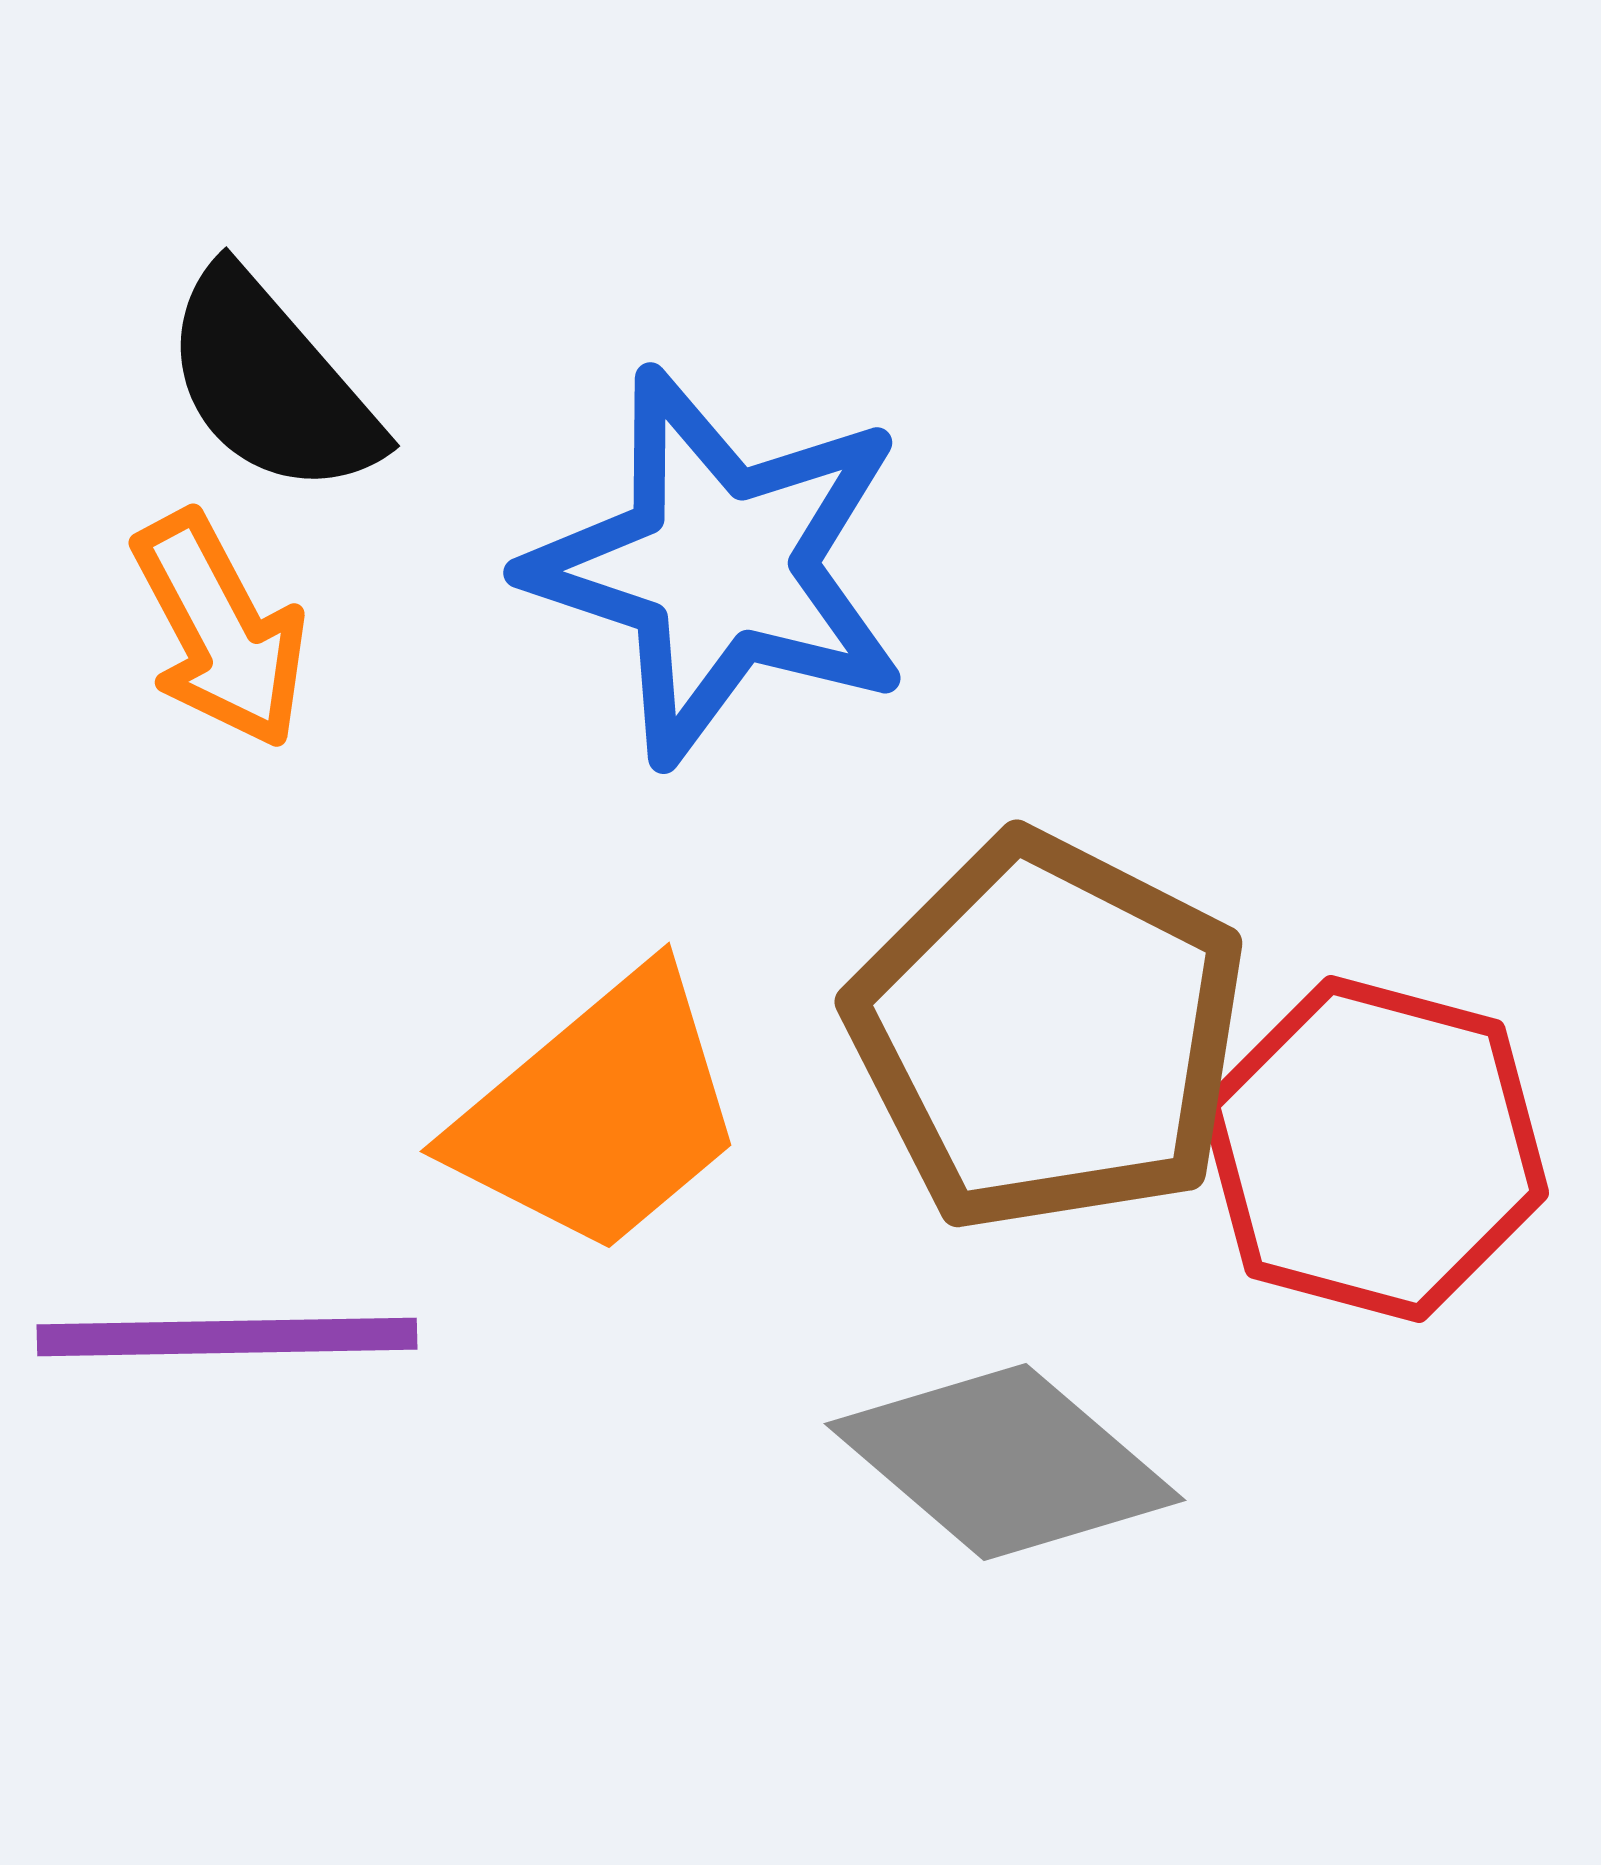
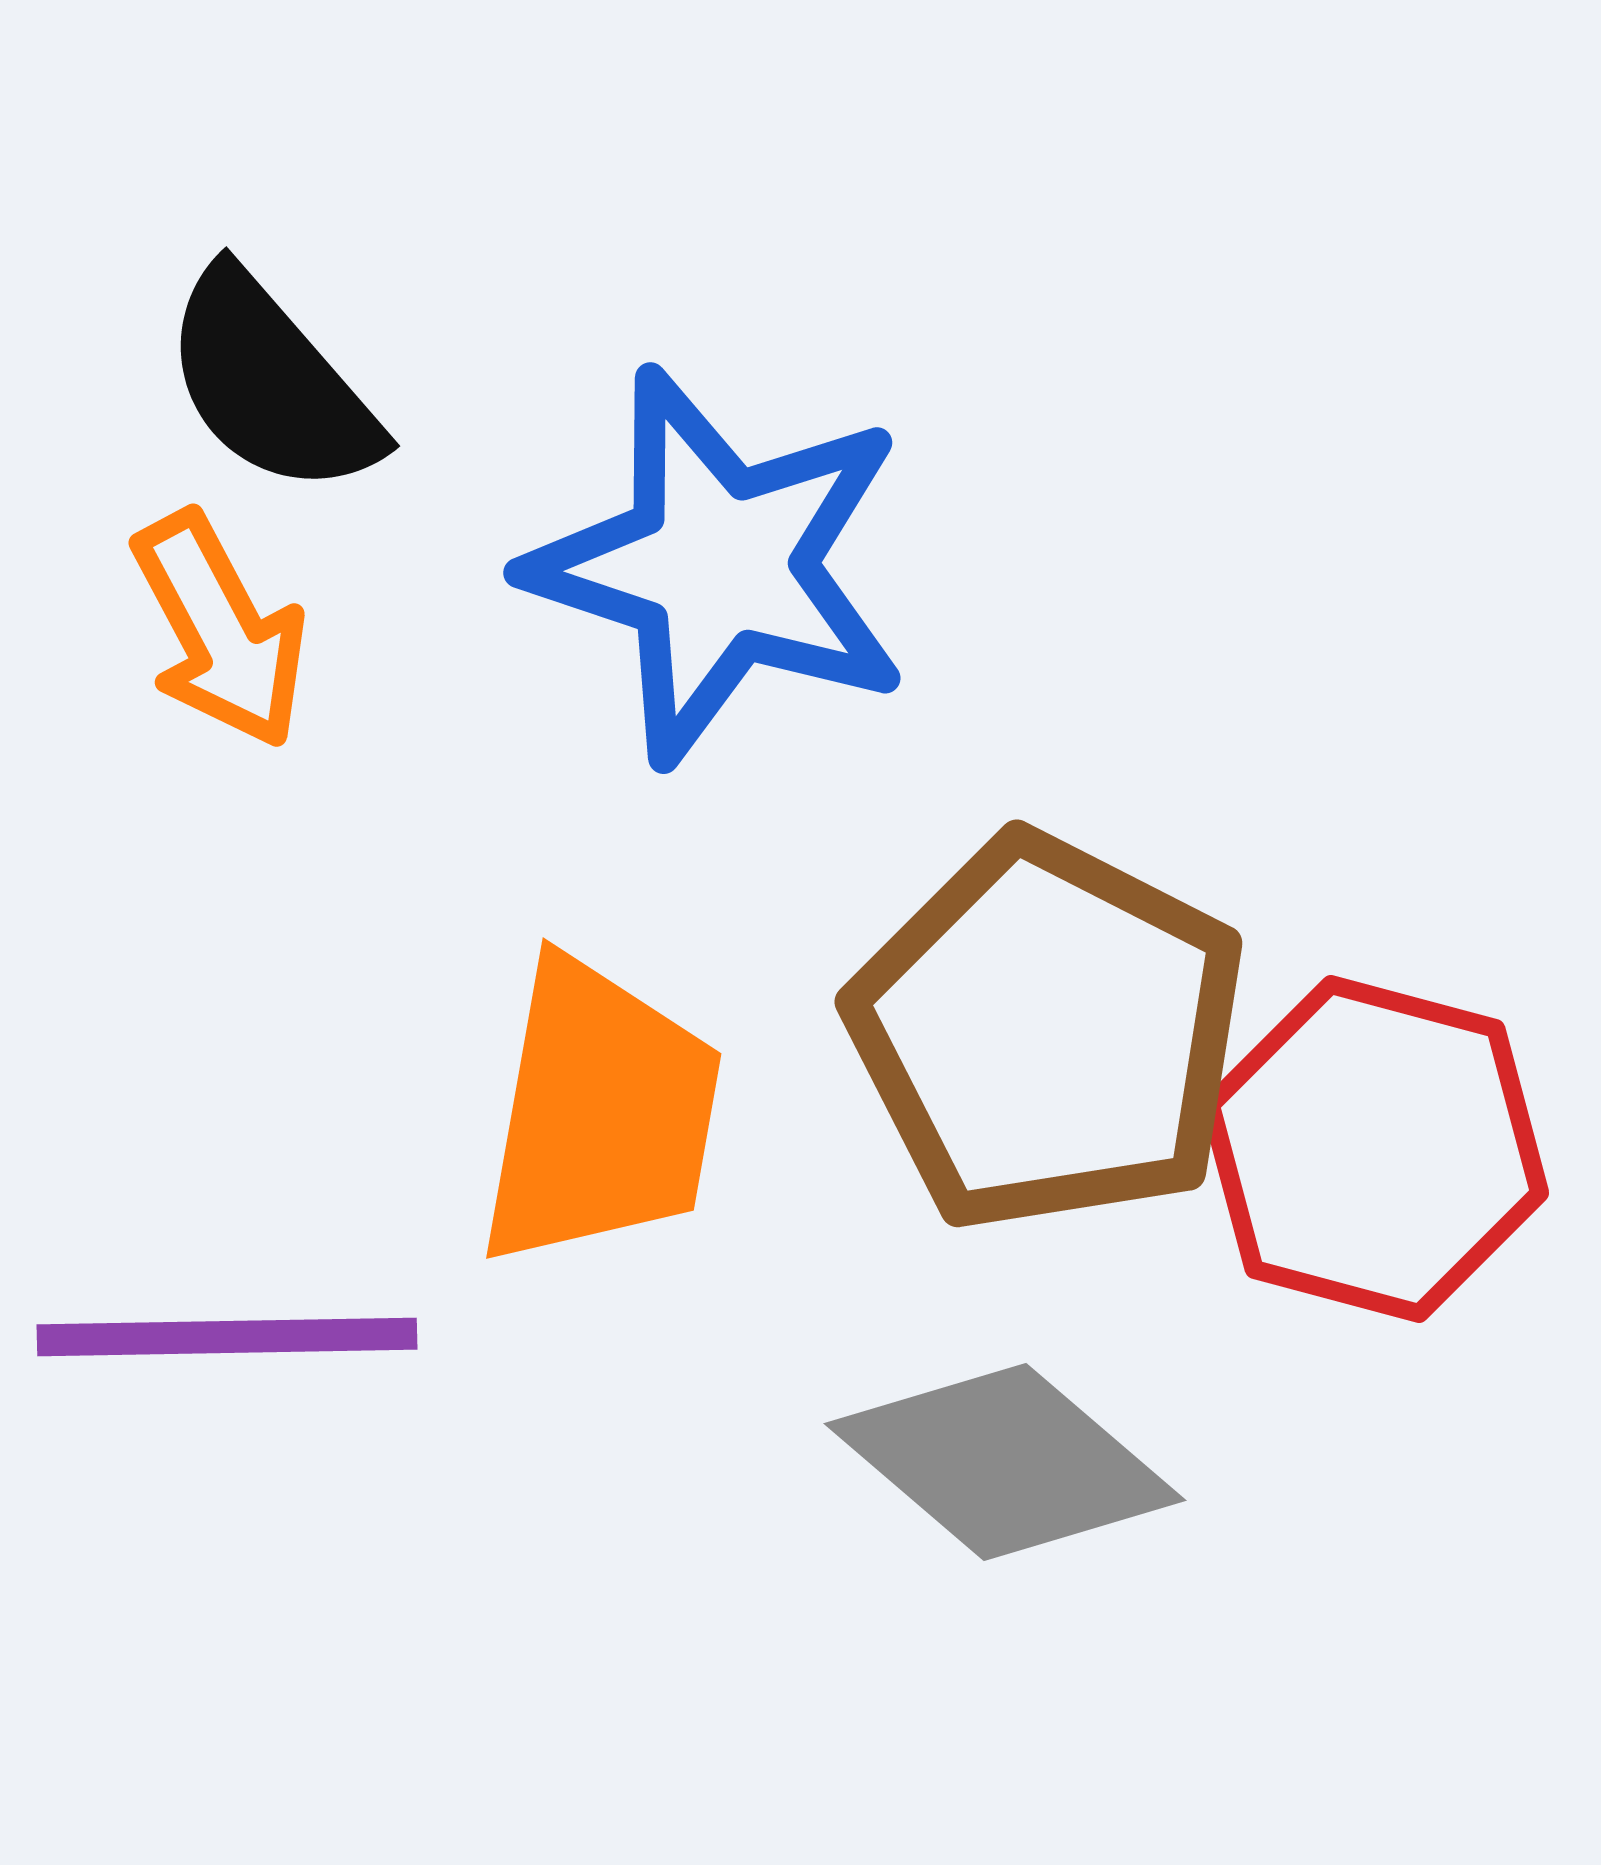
orange trapezoid: rotated 40 degrees counterclockwise
